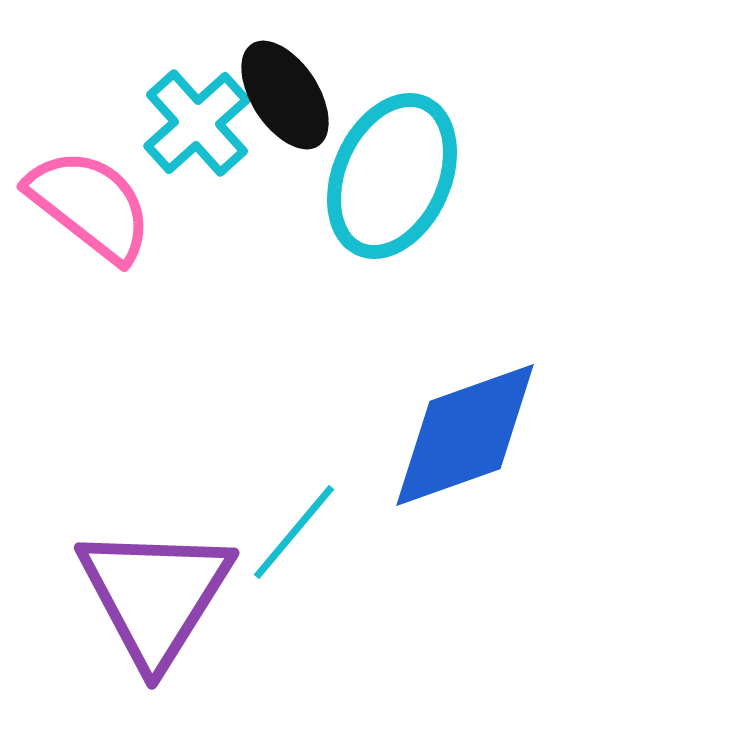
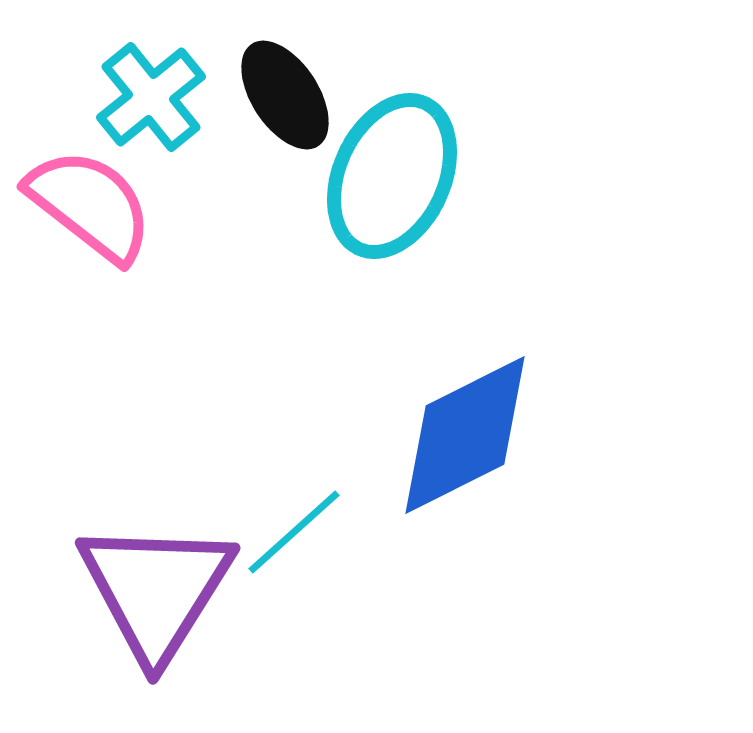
cyan cross: moved 46 px left, 26 px up; rotated 3 degrees clockwise
blue diamond: rotated 7 degrees counterclockwise
cyan line: rotated 8 degrees clockwise
purple triangle: moved 1 px right, 5 px up
